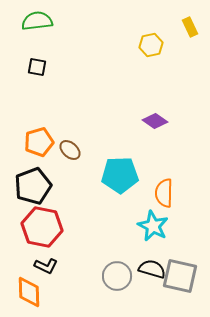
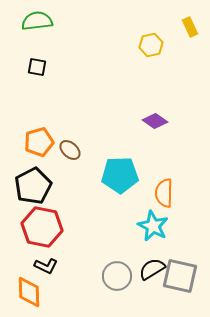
black pentagon: rotated 6 degrees counterclockwise
black semicircle: rotated 48 degrees counterclockwise
